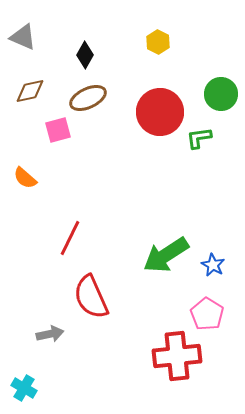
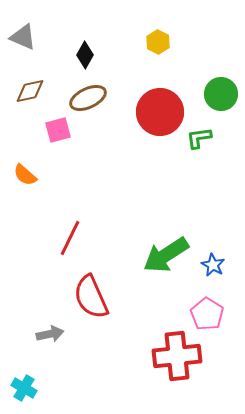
orange semicircle: moved 3 px up
